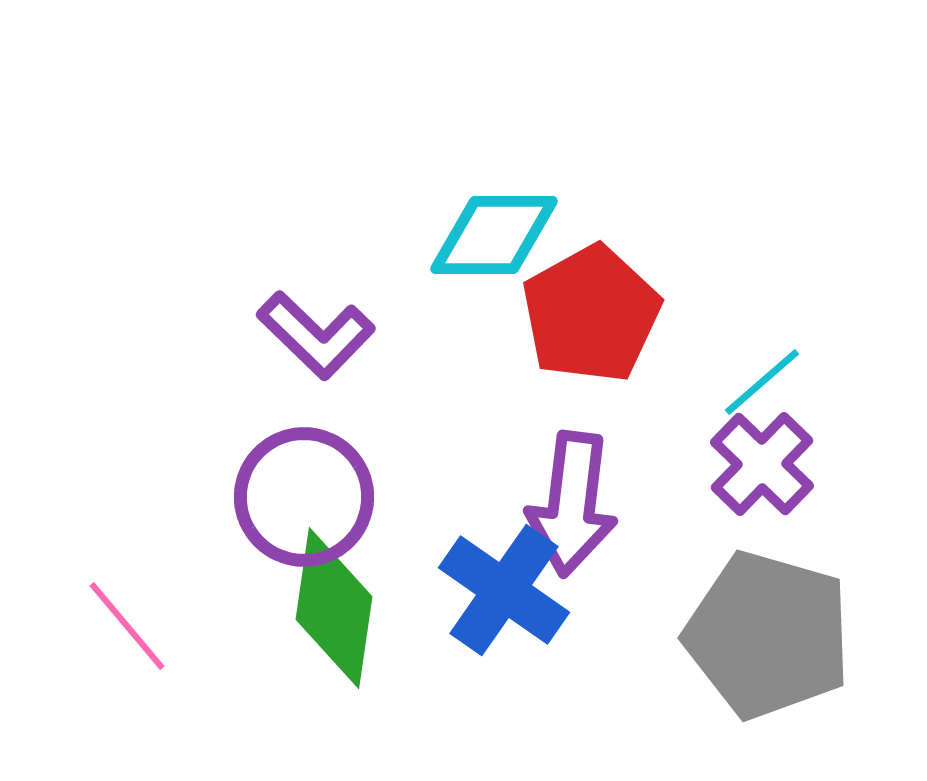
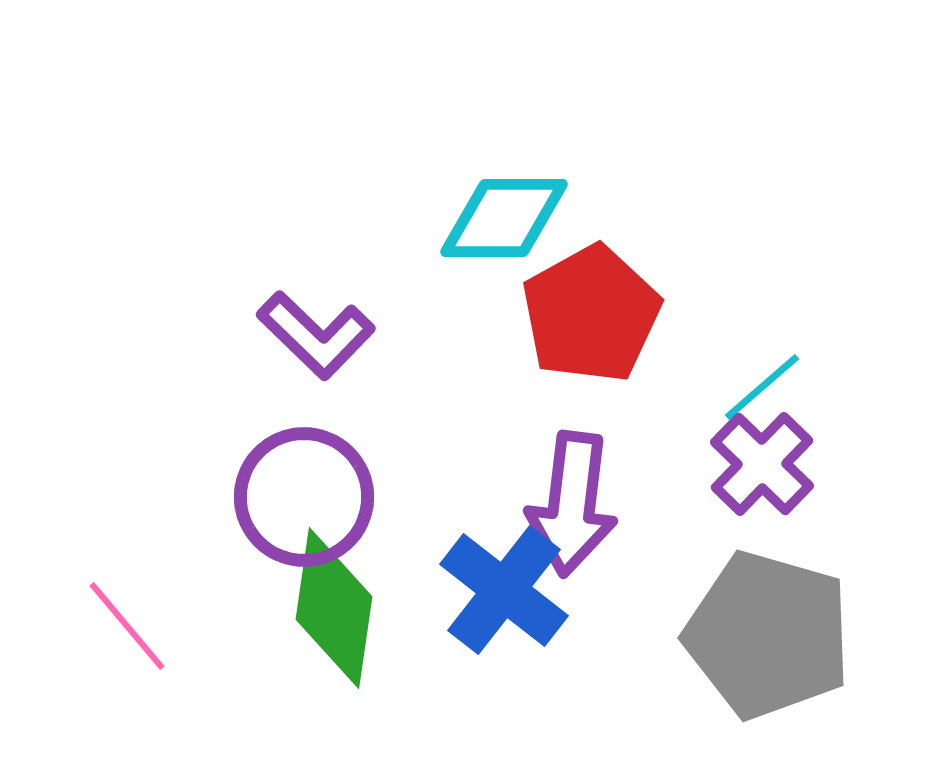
cyan diamond: moved 10 px right, 17 px up
cyan line: moved 5 px down
blue cross: rotated 3 degrees clockwise
